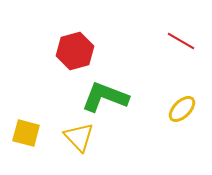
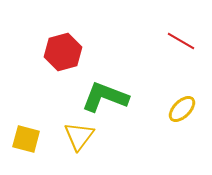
red hexagon: moved 12 px left, 1 px down
yellow square: moved 6 px down
yellow triangle: moved 1 px up; rotated 20 degrees clockwise
